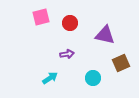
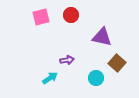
red circle: moved 1 px right, 8 px up
purple triangle: moved 3 px left, 2 px down
purple arrow: moved 6 px down
brown square: moved 4 px left; rotated 24 degrees counterclockwise
cyan circle: moved 3 px right
